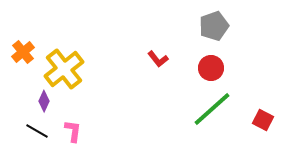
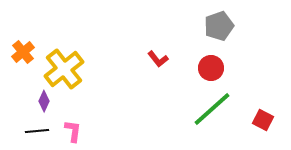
gray pentagon: moved 5 px right
black line: rotated 35 degrees counterclockwise
